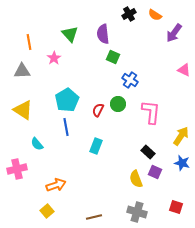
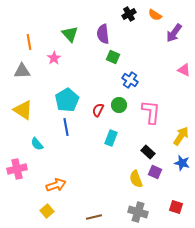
green circle: moved 1 px right, 1 px down
cyan rectangle: moved 15 px right, 8 px up
gray cross: moved 1 px right
